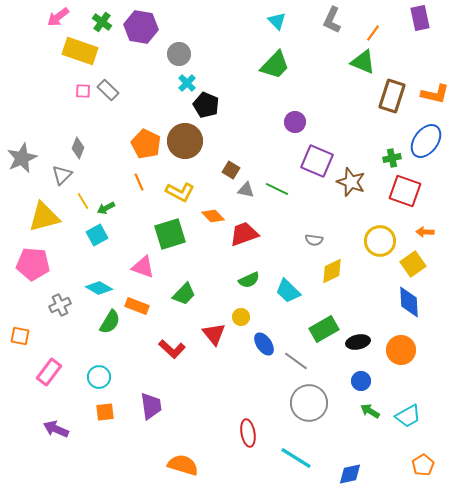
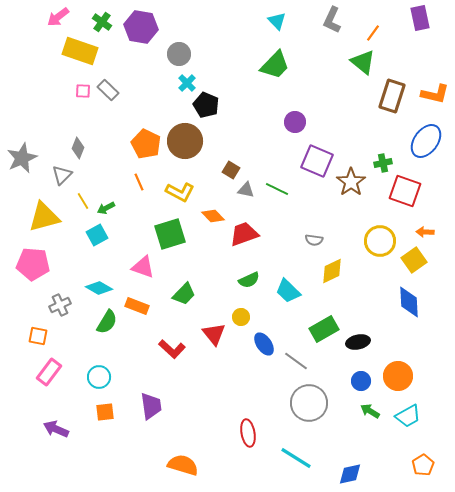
green triangle at (363, 62): rotated 16 degrees clockwise
green cross at (392, 158): moved 9 px left, 5 px down
brown star at (351, 182): rotated 16 degrees clockwise
yellow square at (413, 264): moved 1 px right, 4 px up
green semicircle at (110, 322): moved 3 px left
orange square at (20, 336): moved 18 px right
orange circle at (401, 350): moved 3 px left, 26 px down
